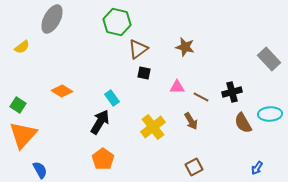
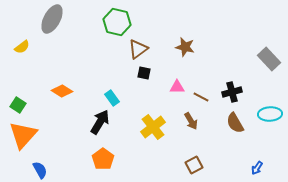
brown semicircle: moved 8 px left
brown square: moved 2 px up
